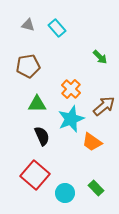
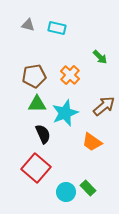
cyan rectangle: rotated 36 degrees counterclockwise
brown pentagon: moved 6 px right, 10 px down
orange cross: moved 1 px left, 14 px up
cyan star: moved 6 px left, 6 px up
black semicircle: moved 1 px right, 2 px up
red square: moved 1 px right, 7 px up
green rectangle: moved 8 px left
cyan circle: moved 1 px right, 1 px up
